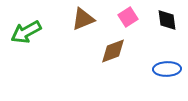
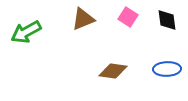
pink square: rotated 24 degrees counterclockwise
brown diamond: moved 20 px down; rotated 28 degrees clockwise
